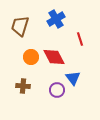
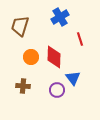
blue cross: moved 4 px right, 2 px up
red diamond: rotated 30 degrees clockwise
